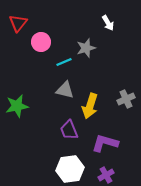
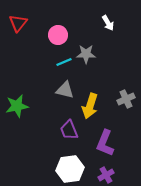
pink circle: moved 17 px right, 7 px up
gray star: moved 6 px down; rotated 18 degrees clockwise
purple L-shape: rotated 84 degrees counterclockwise
